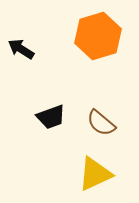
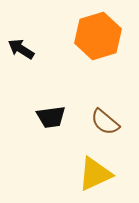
black trapezoid: rotated 12 degrees clockwise
brown semicircle: moved 4 px right, 1 px up
